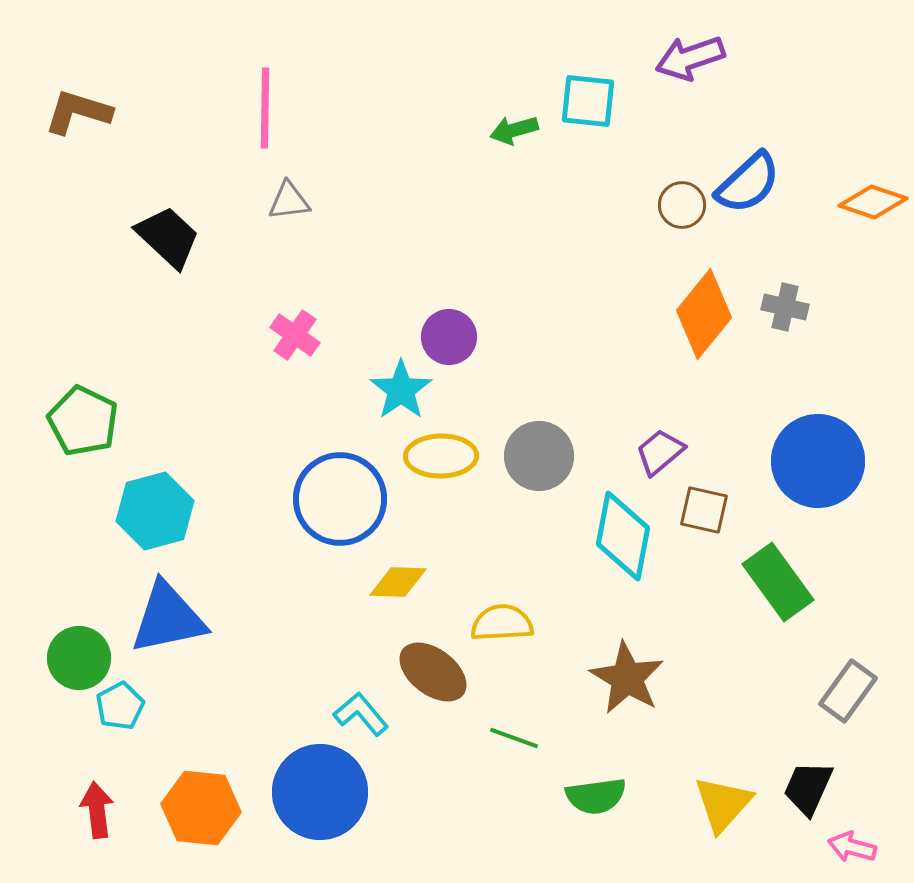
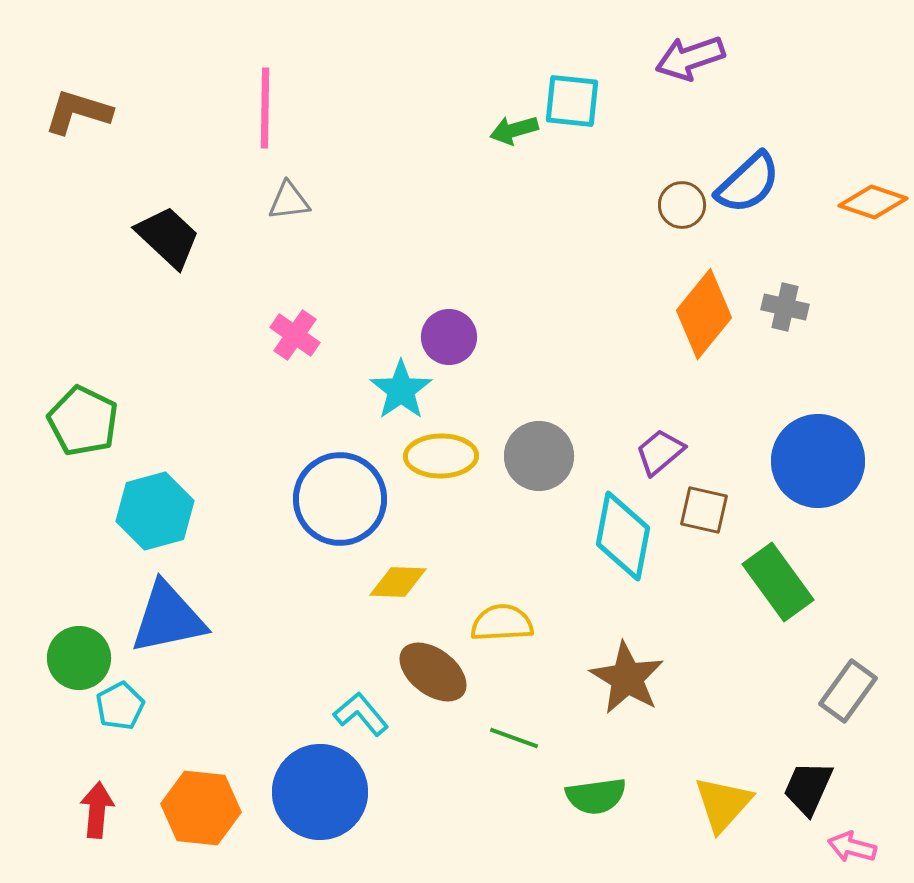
cyan square at (588, 101): moved 16 px left
red arrow at (97, 810): rotated 12 degrees clockwise
